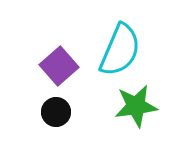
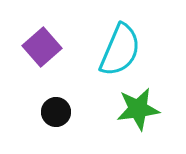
purple square: moved 17 px left, 19 px up
green star: moved 2 px right, 3 px down
